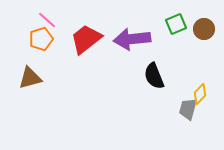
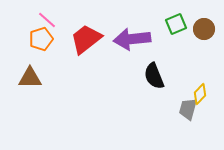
brown triangle: rotated 15 degrees clockwise
